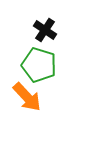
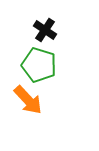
orange arrow: moved 1 px right, 3 px down
